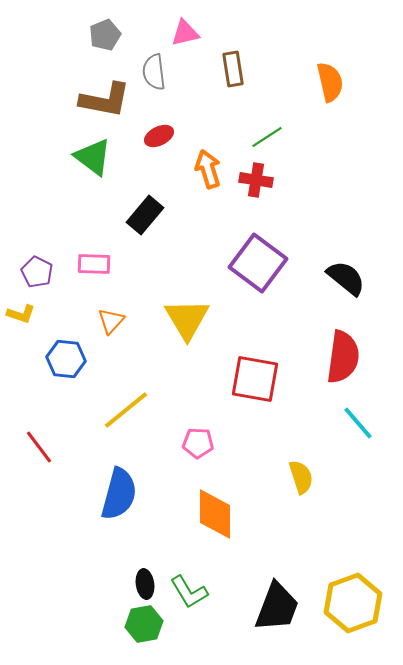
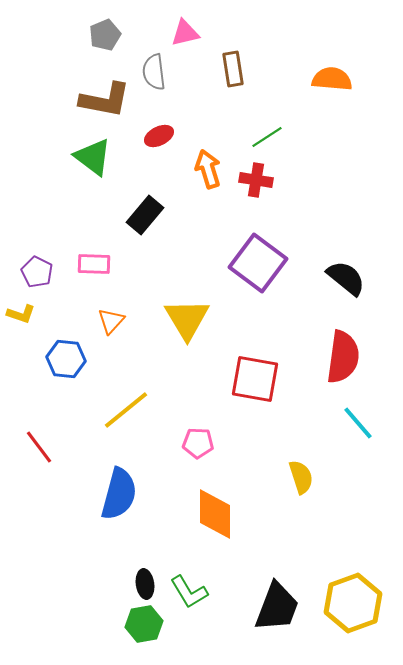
orange semicircle: moved 2 px right, 3 px up; rotated 72 degrees counterclockwise
